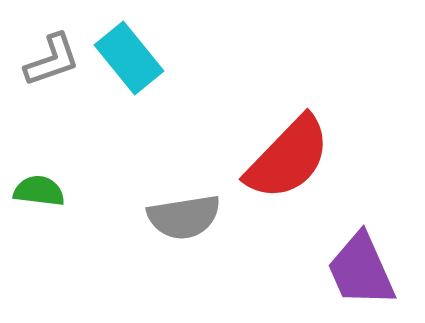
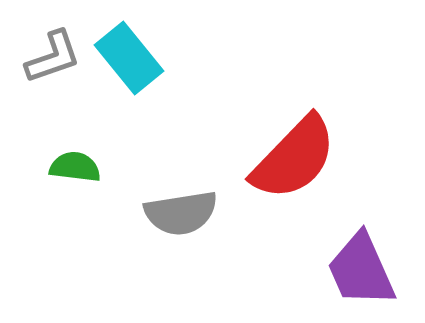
gray L-shape: moved 1 px right, 3 px up
red semicircle: moved 6 px right
green semicircle: moved 36 px right, 24 px up
gray semicircle: moved 3 px left, 4 px up
